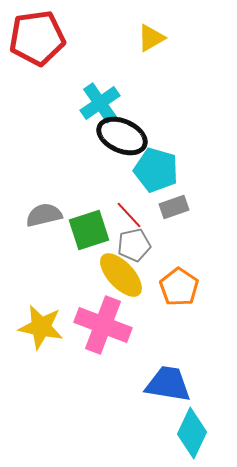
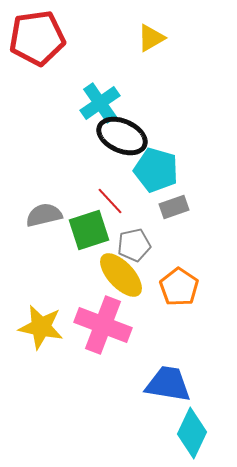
red line: moved 19 px left, 14 px up
